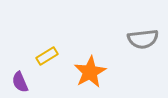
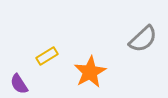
gray semicircle: rotated 36 degrees counterclockwise
purple semicircle: moved 1 px left, 2 px down; rotated 10 degrees counterclockwise
